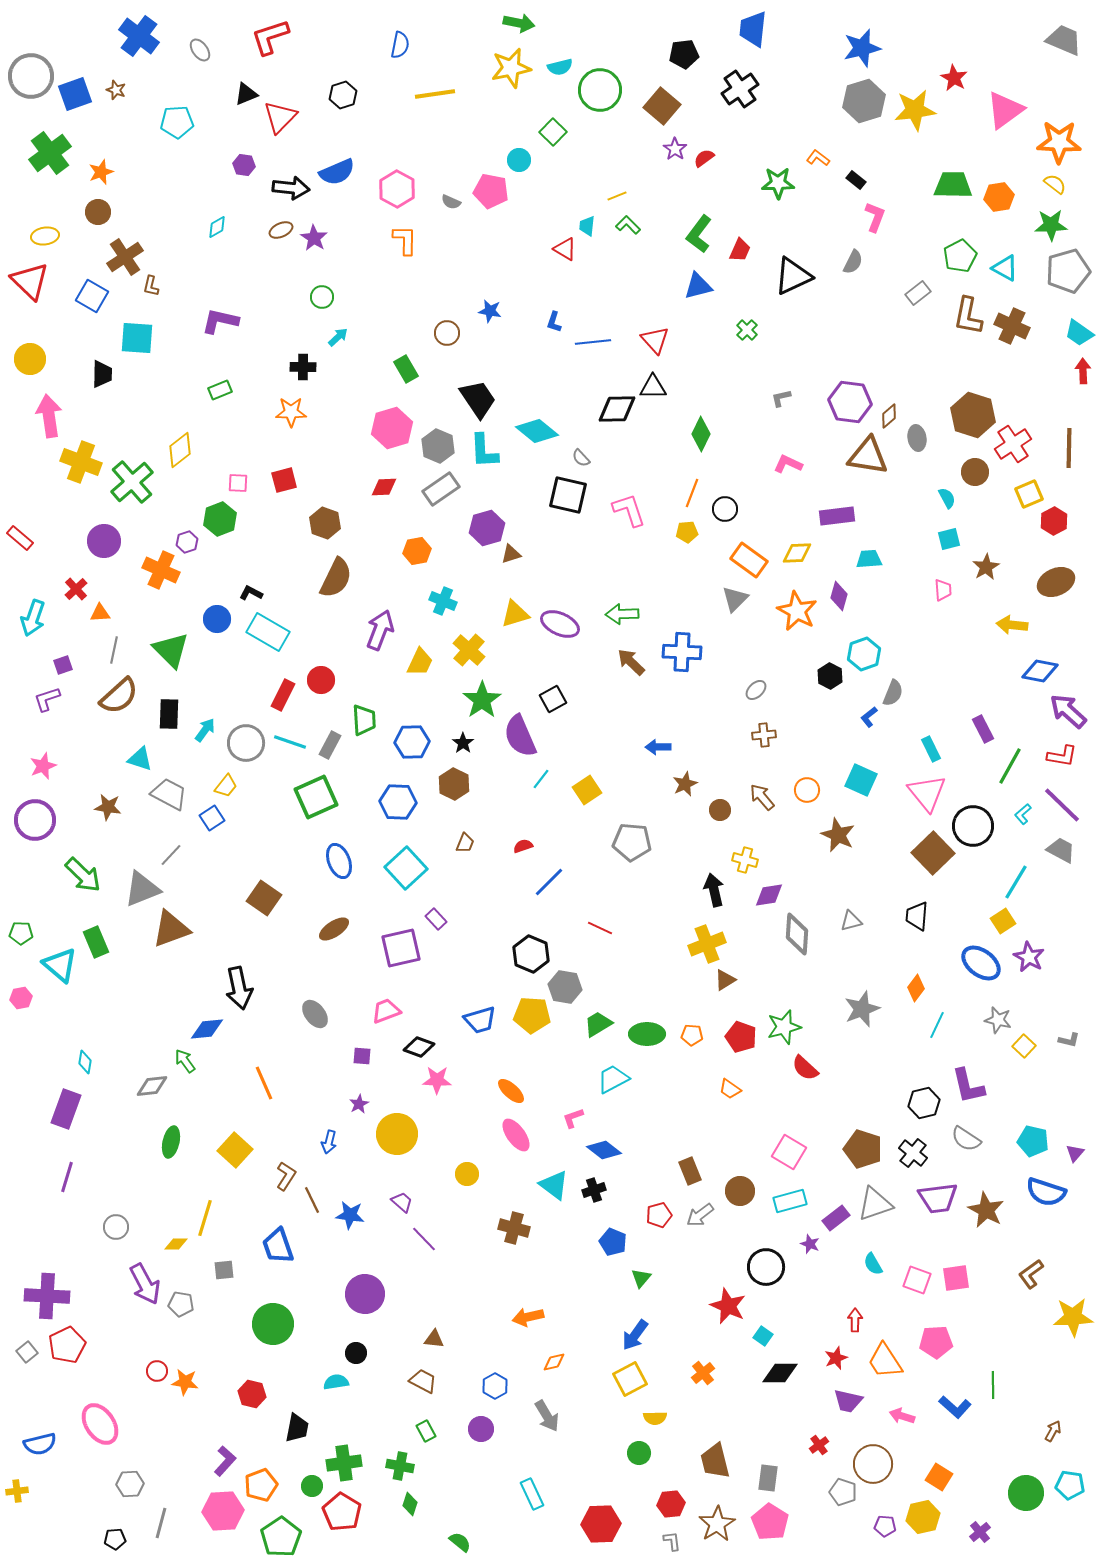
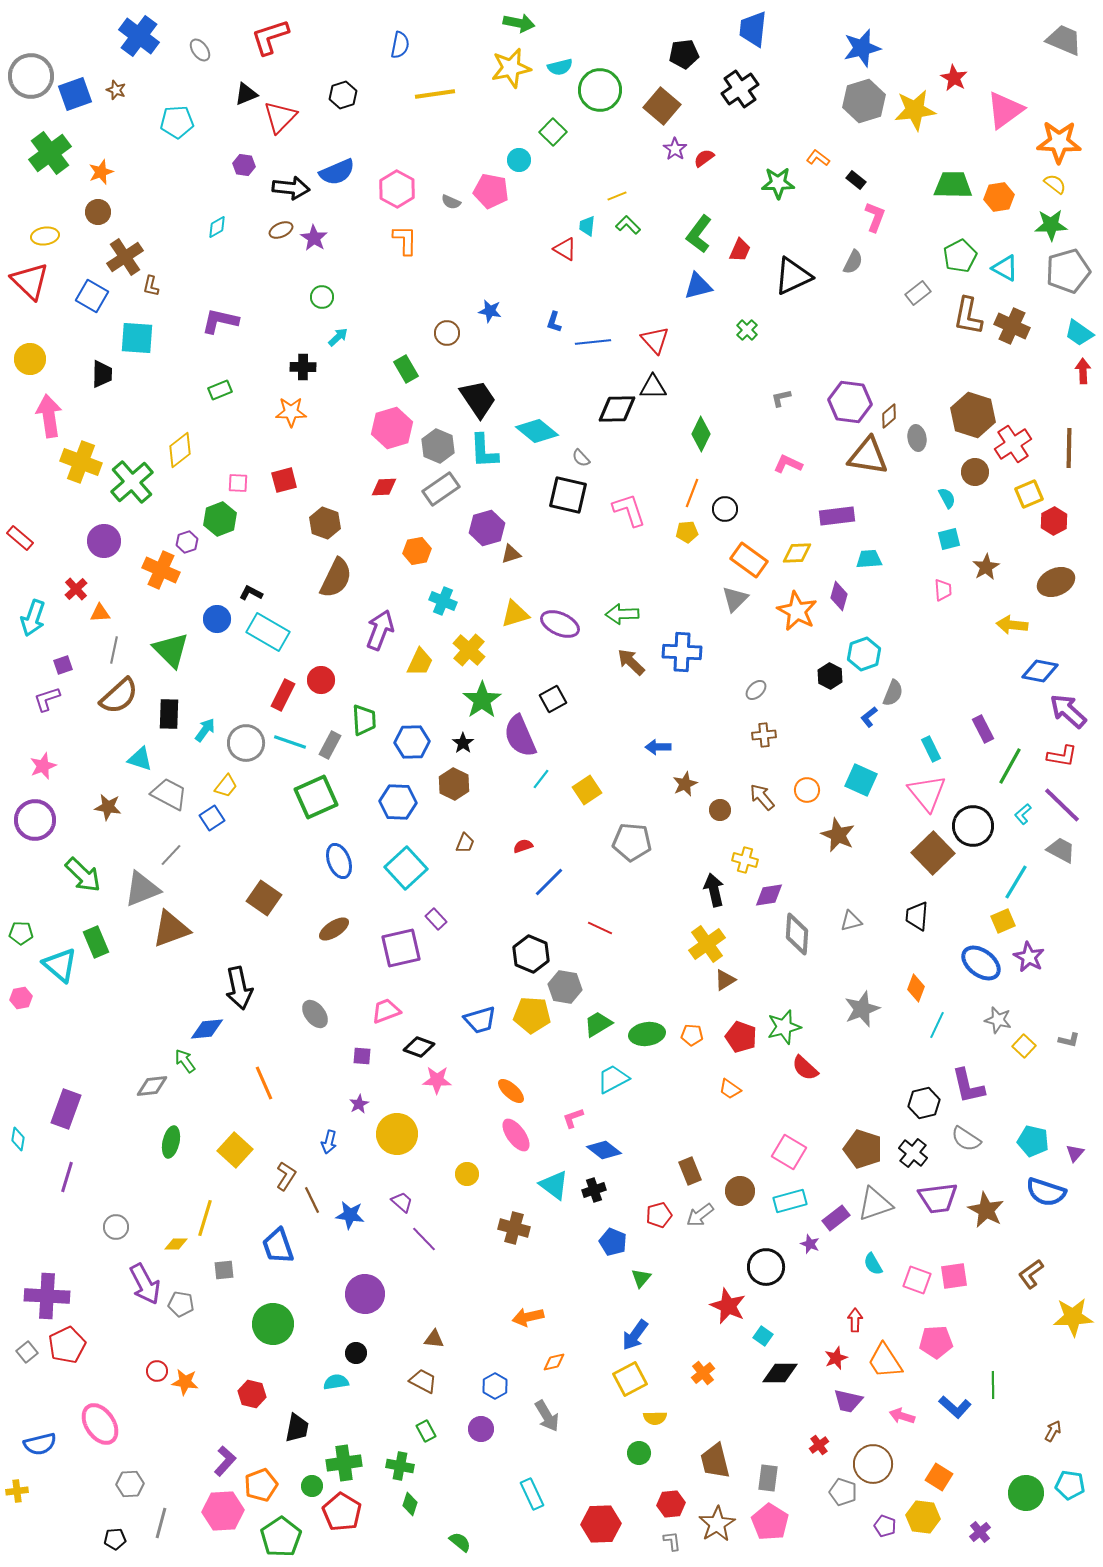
yellow square at (1003, 921): rotated 10 degrees clockwise
yellow cross at (707, 944): rotated 15 degrees counterclockwise
orange diamond at (916, 988): rotated 16 degrees counterclockwise
green ellipse at (647, 1034): rotated 8 degrees counterclockwise
cyan diamond at (85, 1062): moved 67 px left, 77 px down
pink square at (956, 1278): moved 2 px left, 2 px up
yellow hexagon at (923, 1517): rotated 20 degrees clockwise
purple pentagon at (885, 1526): rotated 15 degrees clockwise
